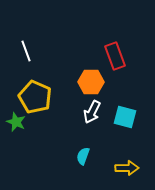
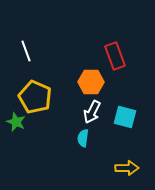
cyan semicircle: moved 18 px up; rotated 12 degrees counterclockwise
